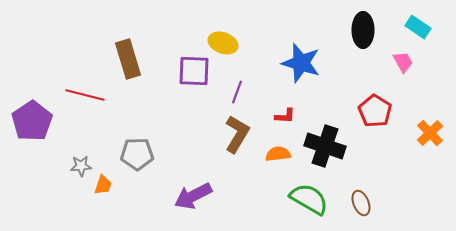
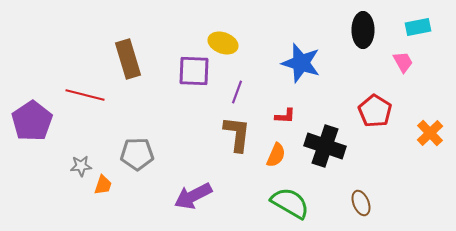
cyan rectangle: rotated 45 degrees counterclockwise
brown L-shape: rotated 24 degrees counterclockwise
orange semicircle: moved 2 px left, 1 px down; rotated 120 degrees clockwise
green semicircle: moved 19 px left, 4 px down
